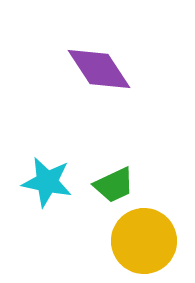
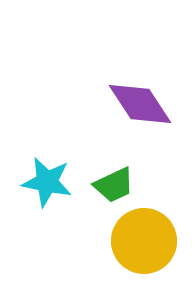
purple diamond: moved 41 px right, 35 px down
